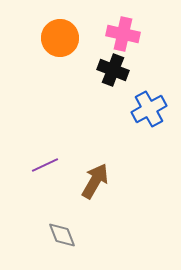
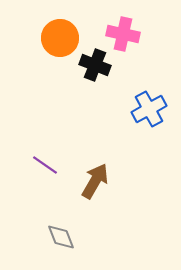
black cross: moved 18 px left, 5 px up
purple line: rotated 60 degrees clockwise
gray diamond: moved 1 px left, 2 px down
